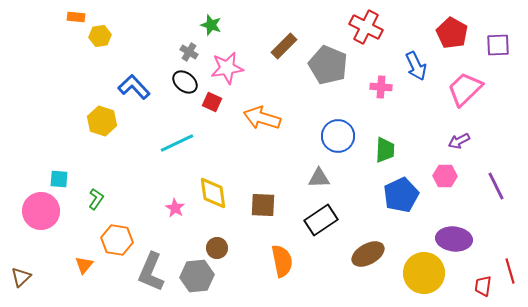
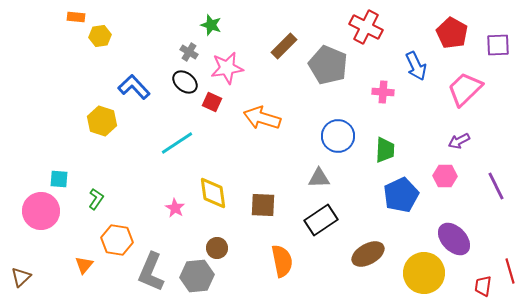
pink cross at (381, 87): moved 2 px right, 5 px down
cyan line at (177, 143): rotated 8 degrees counterclockwise
purple ellipse at (454, 239): rotated 40 degrees clockwise
